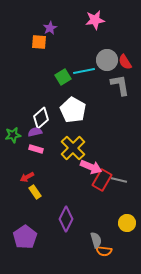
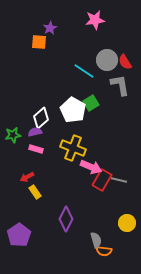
cyan line: rotated 45 degrees clockwise
green square: moved 28 px right, 26 px down
yellow cross: rotated 25 degrees counterclockwise
purple pentagon: moved 6 px left, 2 px up
